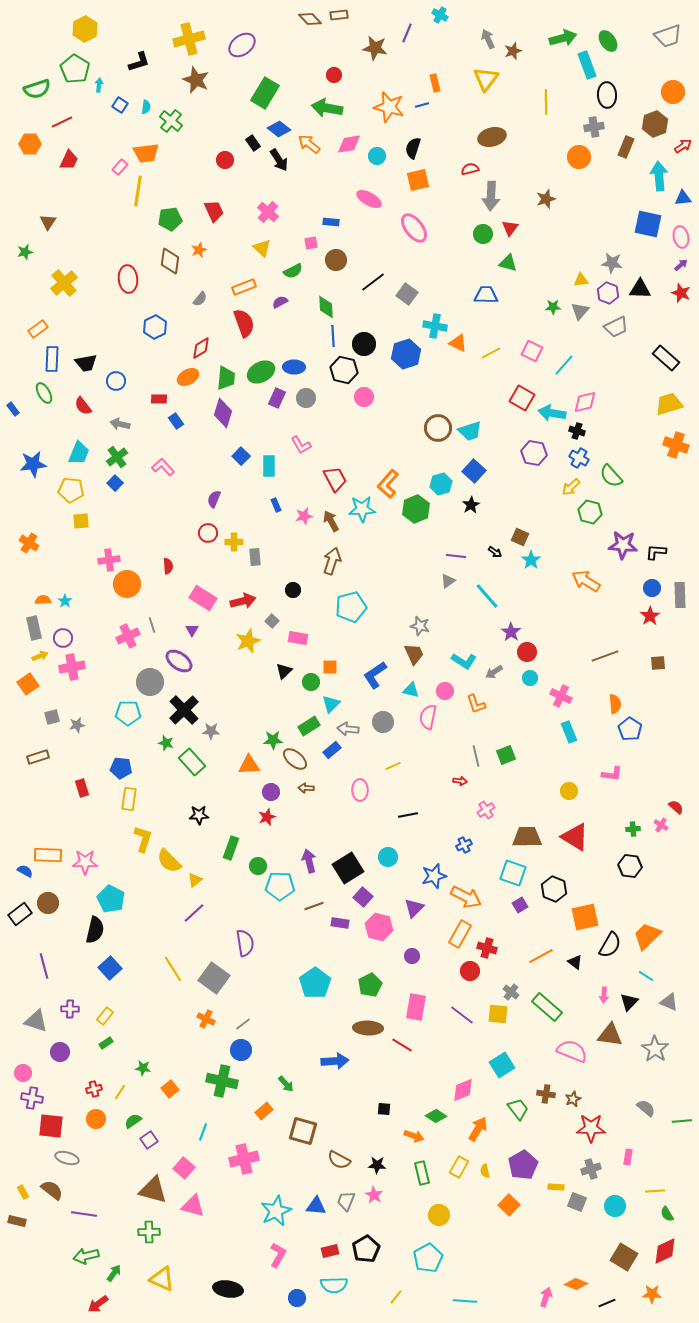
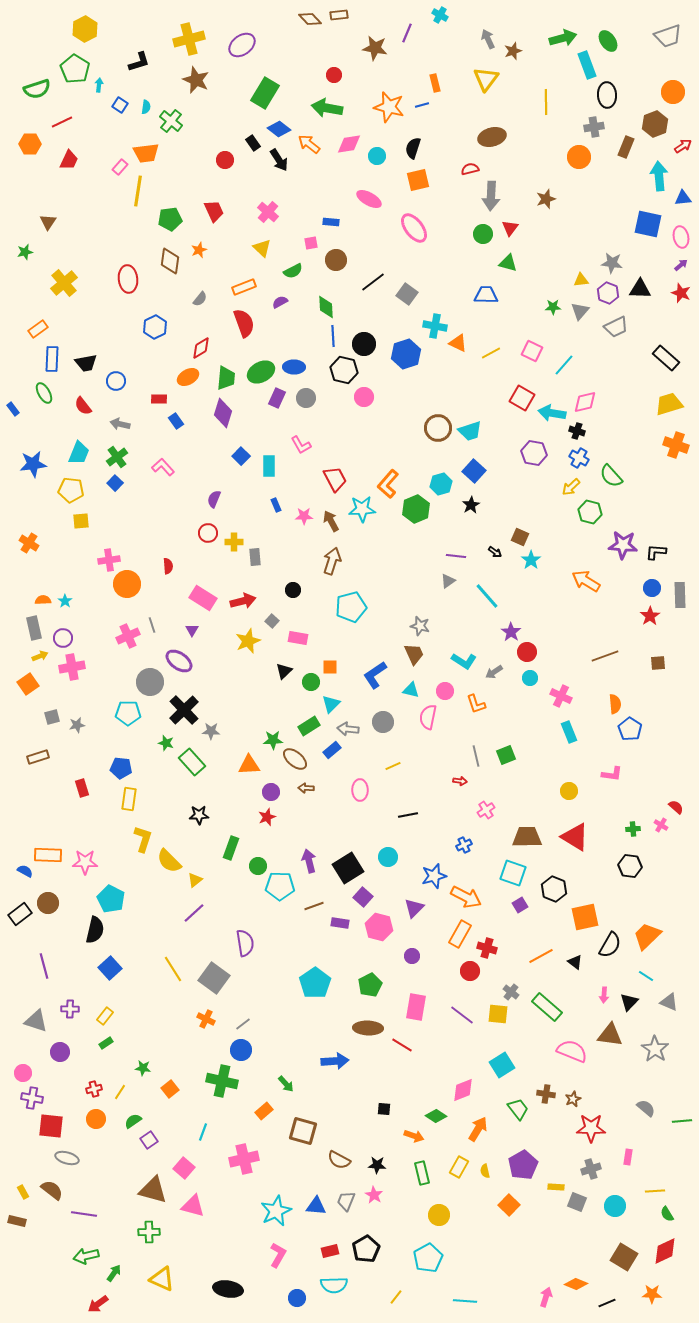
pink star at (304, 516): rotated 12 degrees clockwise
